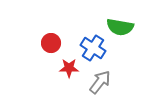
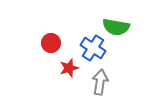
green semicircle: moved 4 px left
red star: rotated 18 degrees counterclockwise
gray arrow: rotated 30 degrees counterclockwise
